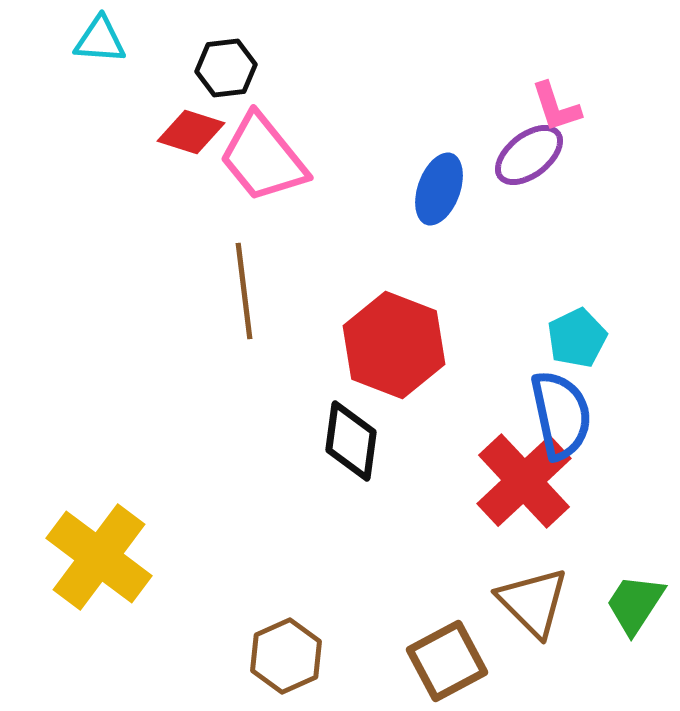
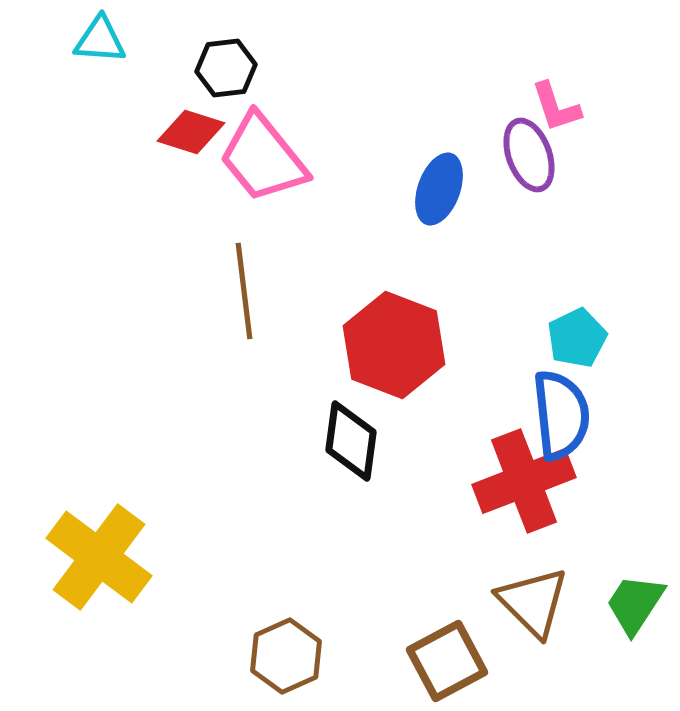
purple ellipse: rotated 72 degrees counterclockwise
blue semicircle: rotated 6 degrees clockwise
red cross: rotated 22 degrees clockwise
